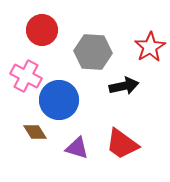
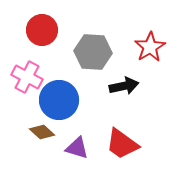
pink cross: moved 1 px right, 1 px down
brown diamond: moved 7 px right; rotated 15 degrees counterclockwise
